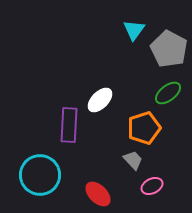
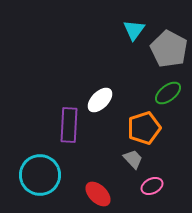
gray trapezoid: moved 1 px up
